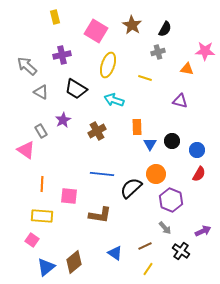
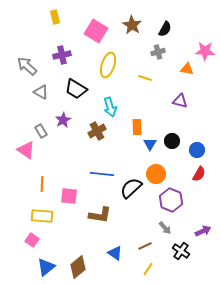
cyan arrow at (114, 100): moved 4 px left, 7 px down; rotated 126 degrees counterclockwise
brown diamond at (74, 262): moved 4 px right, 5 px down
